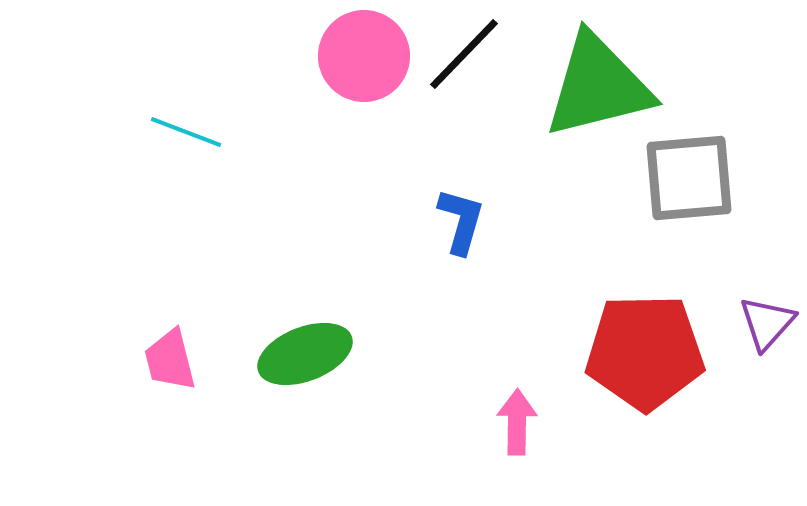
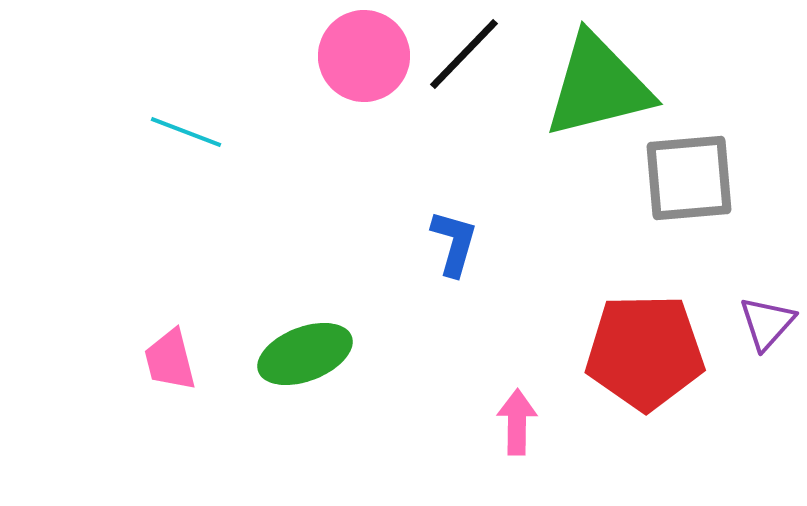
blue L-shape: moved 7 px left, 22 px down
